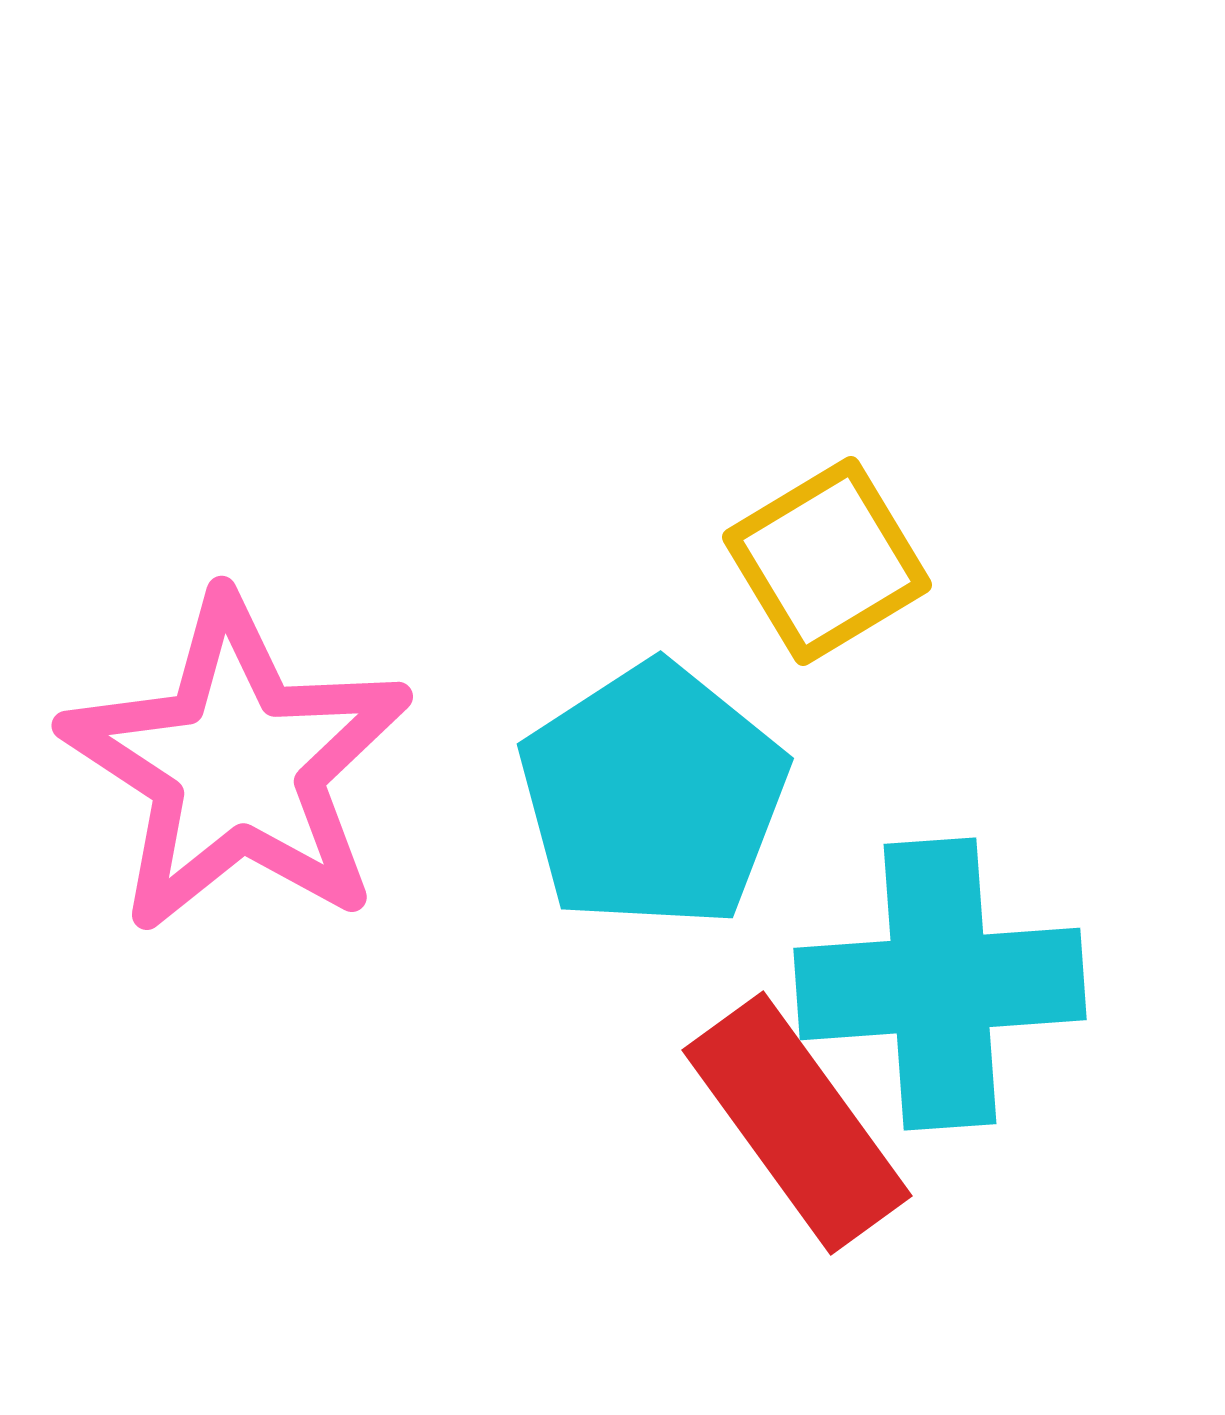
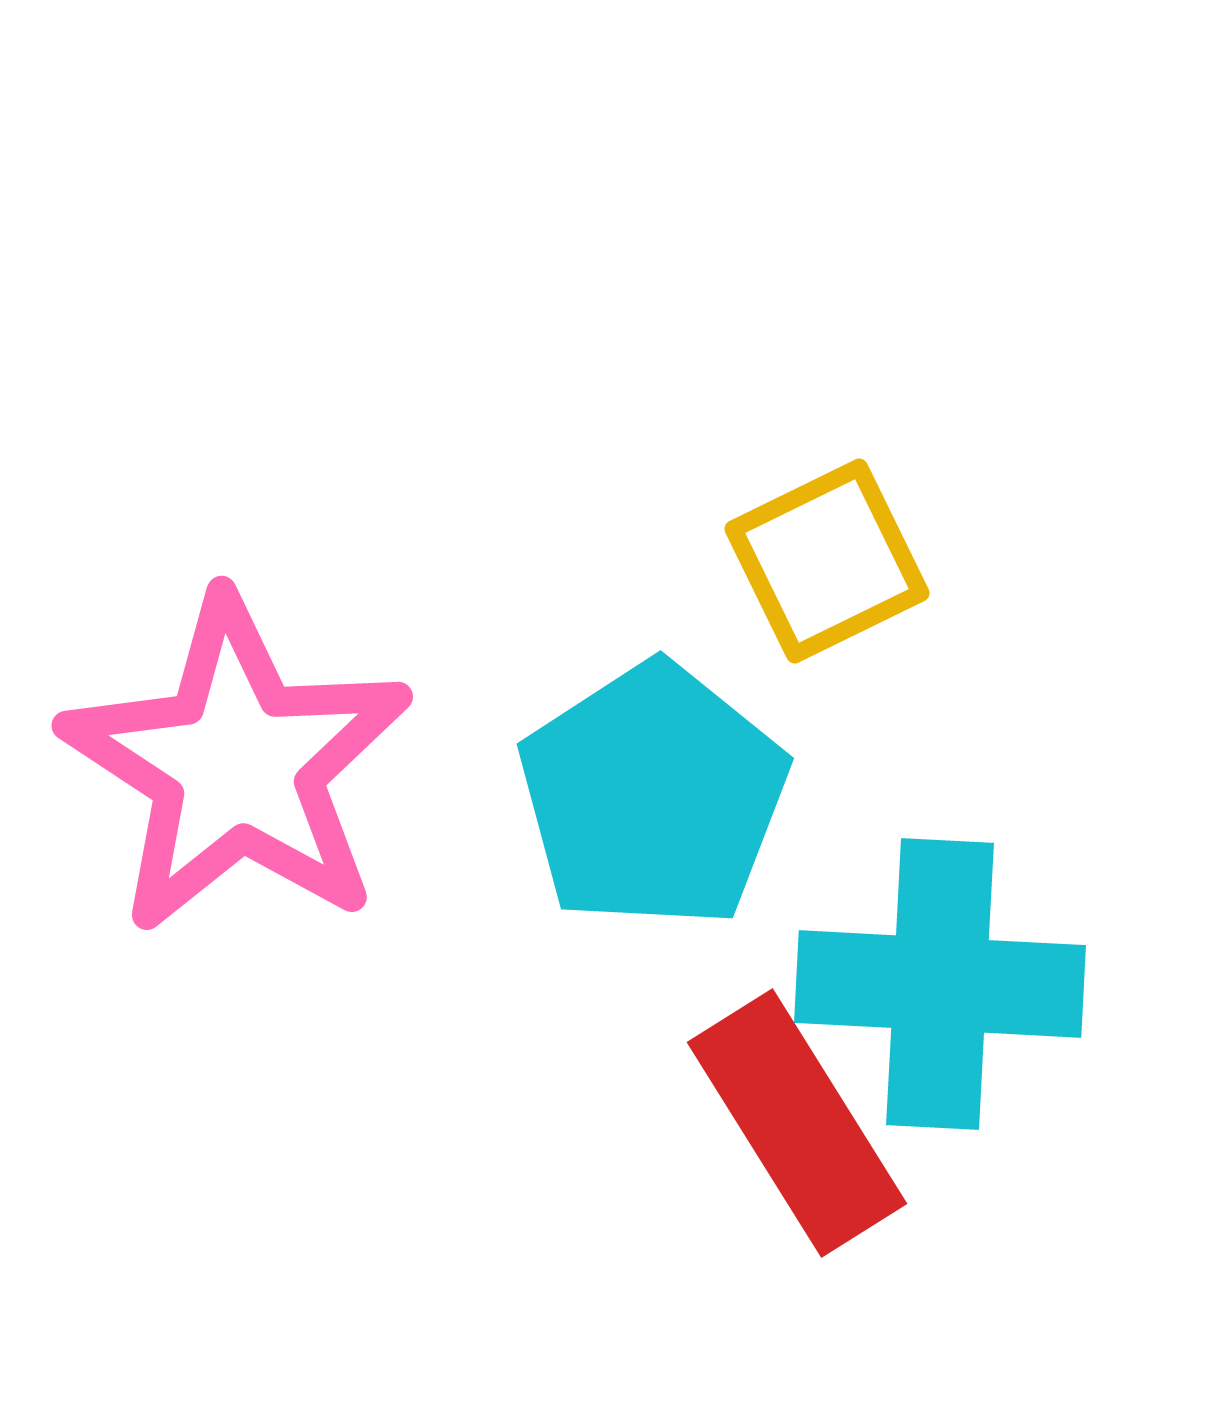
yellow square: rotated 5 degrees clockwise
cyan cross: rotated 7 degrees clockwise
red rectangle: rotated 4 degrees clockwise
